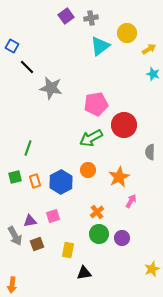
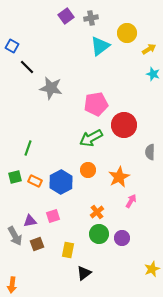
orange rectangle: rotated 48 degrees counterclockwise
black triangle: rotated 28 degrees counterclockwise
